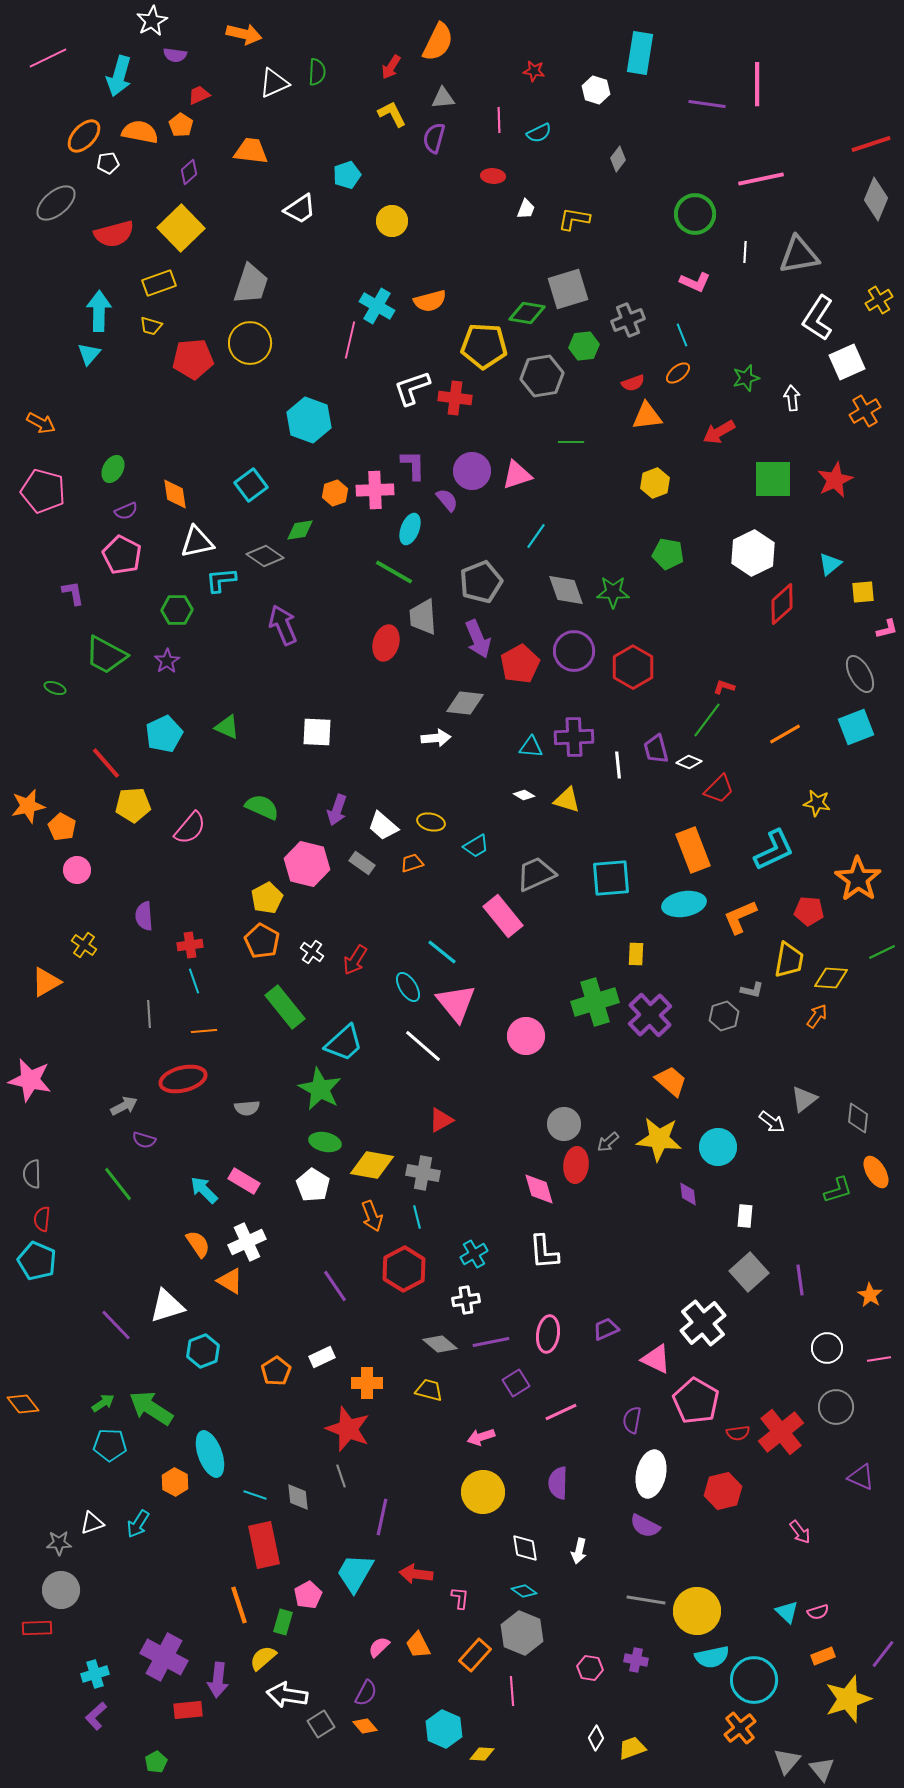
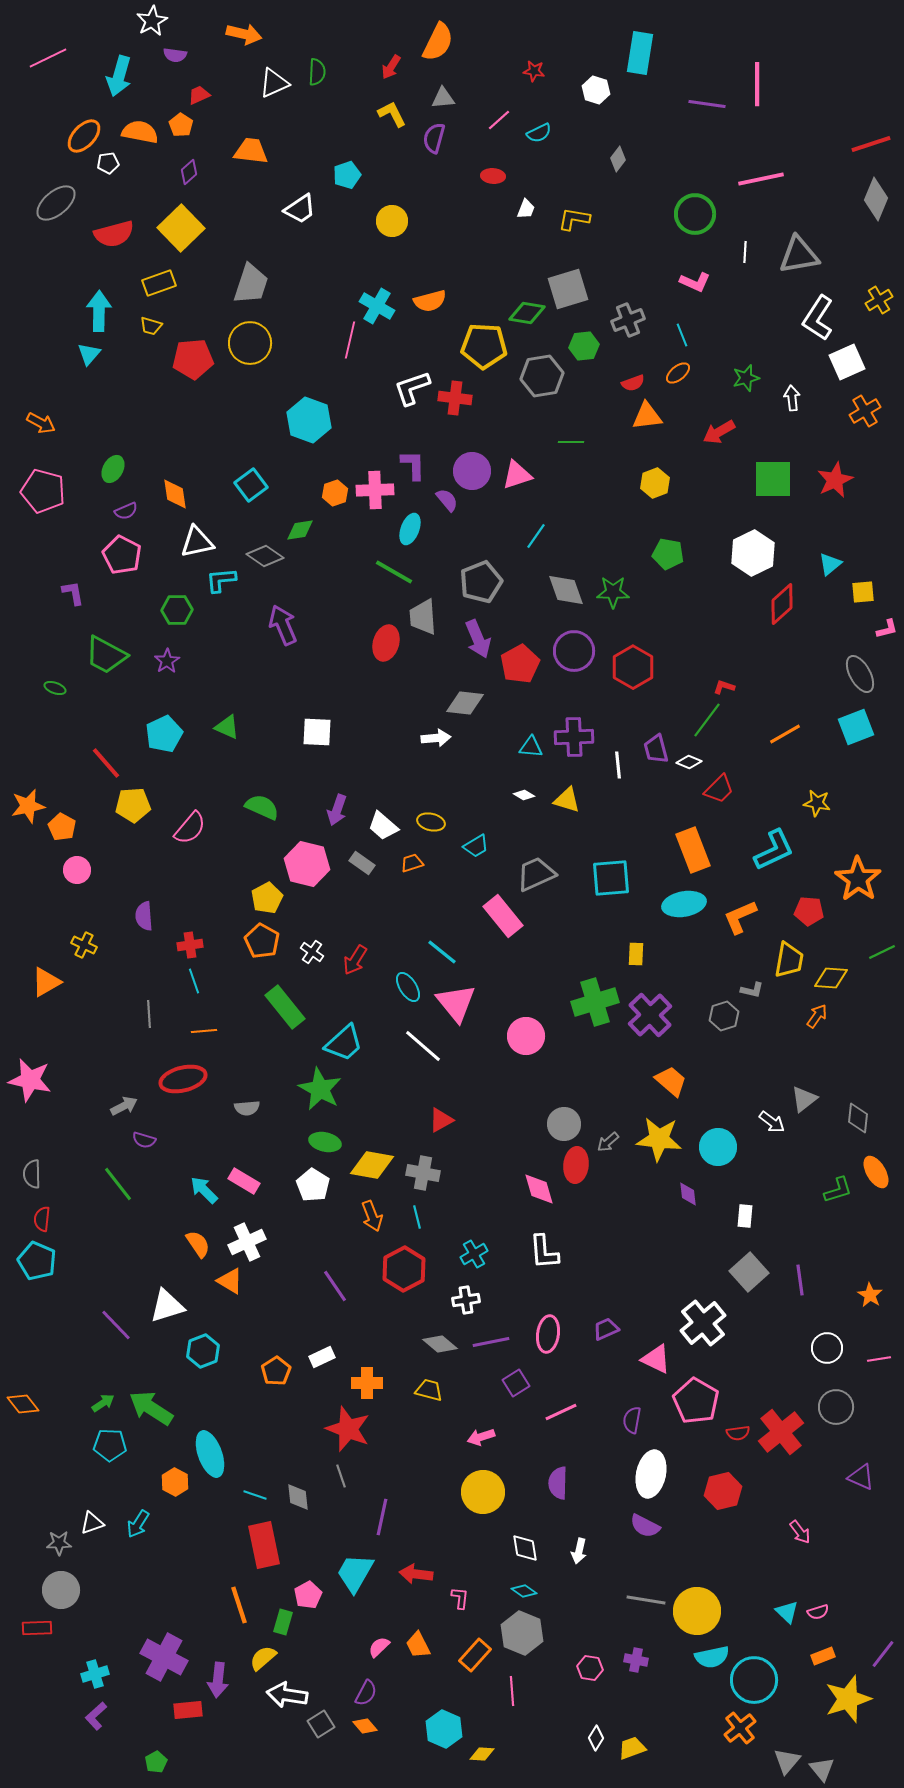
pink line at (499, 120): rotated 50 degrees clockwise
yellow cross at (84, 945): rotated 10 degrees counterclockwise
